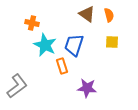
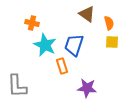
orange semicircle: moved 8 px down
gray L-shape: rotated 125 degrees clockwise
